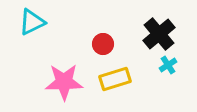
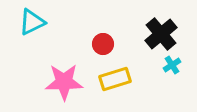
black cross: moved 2 px right
cyan cross: moved 4 px right
